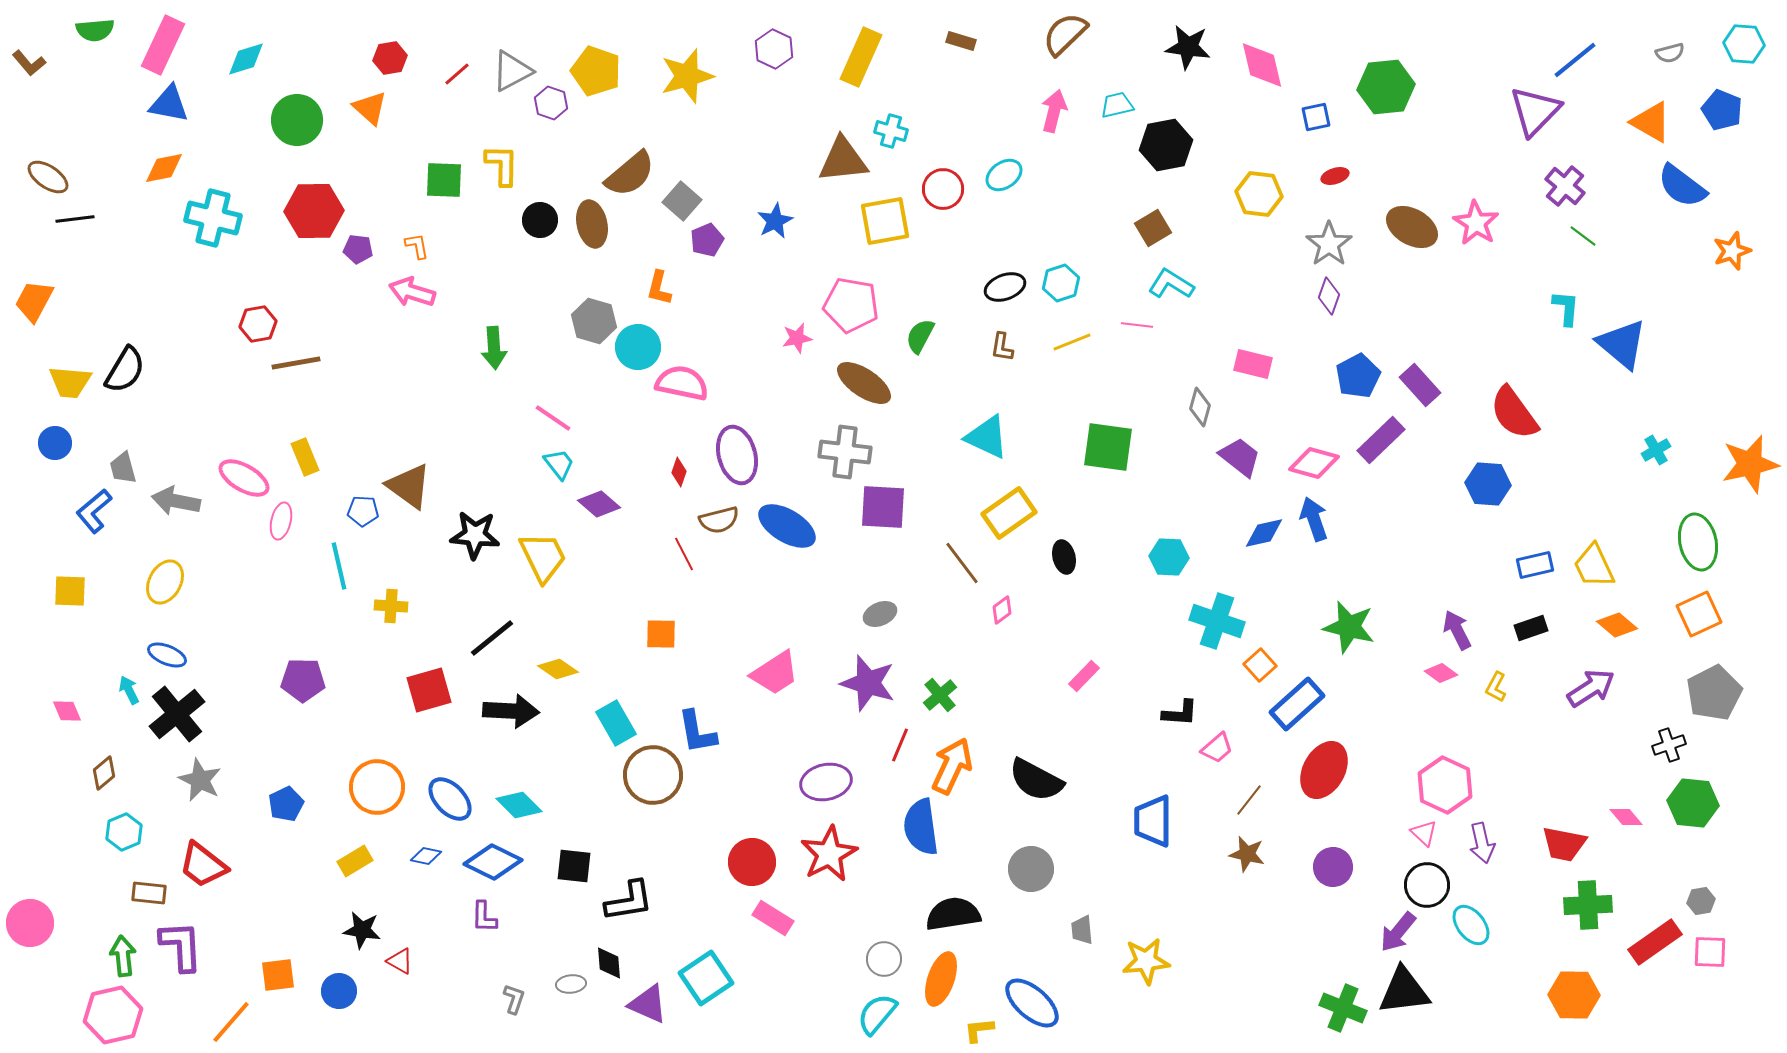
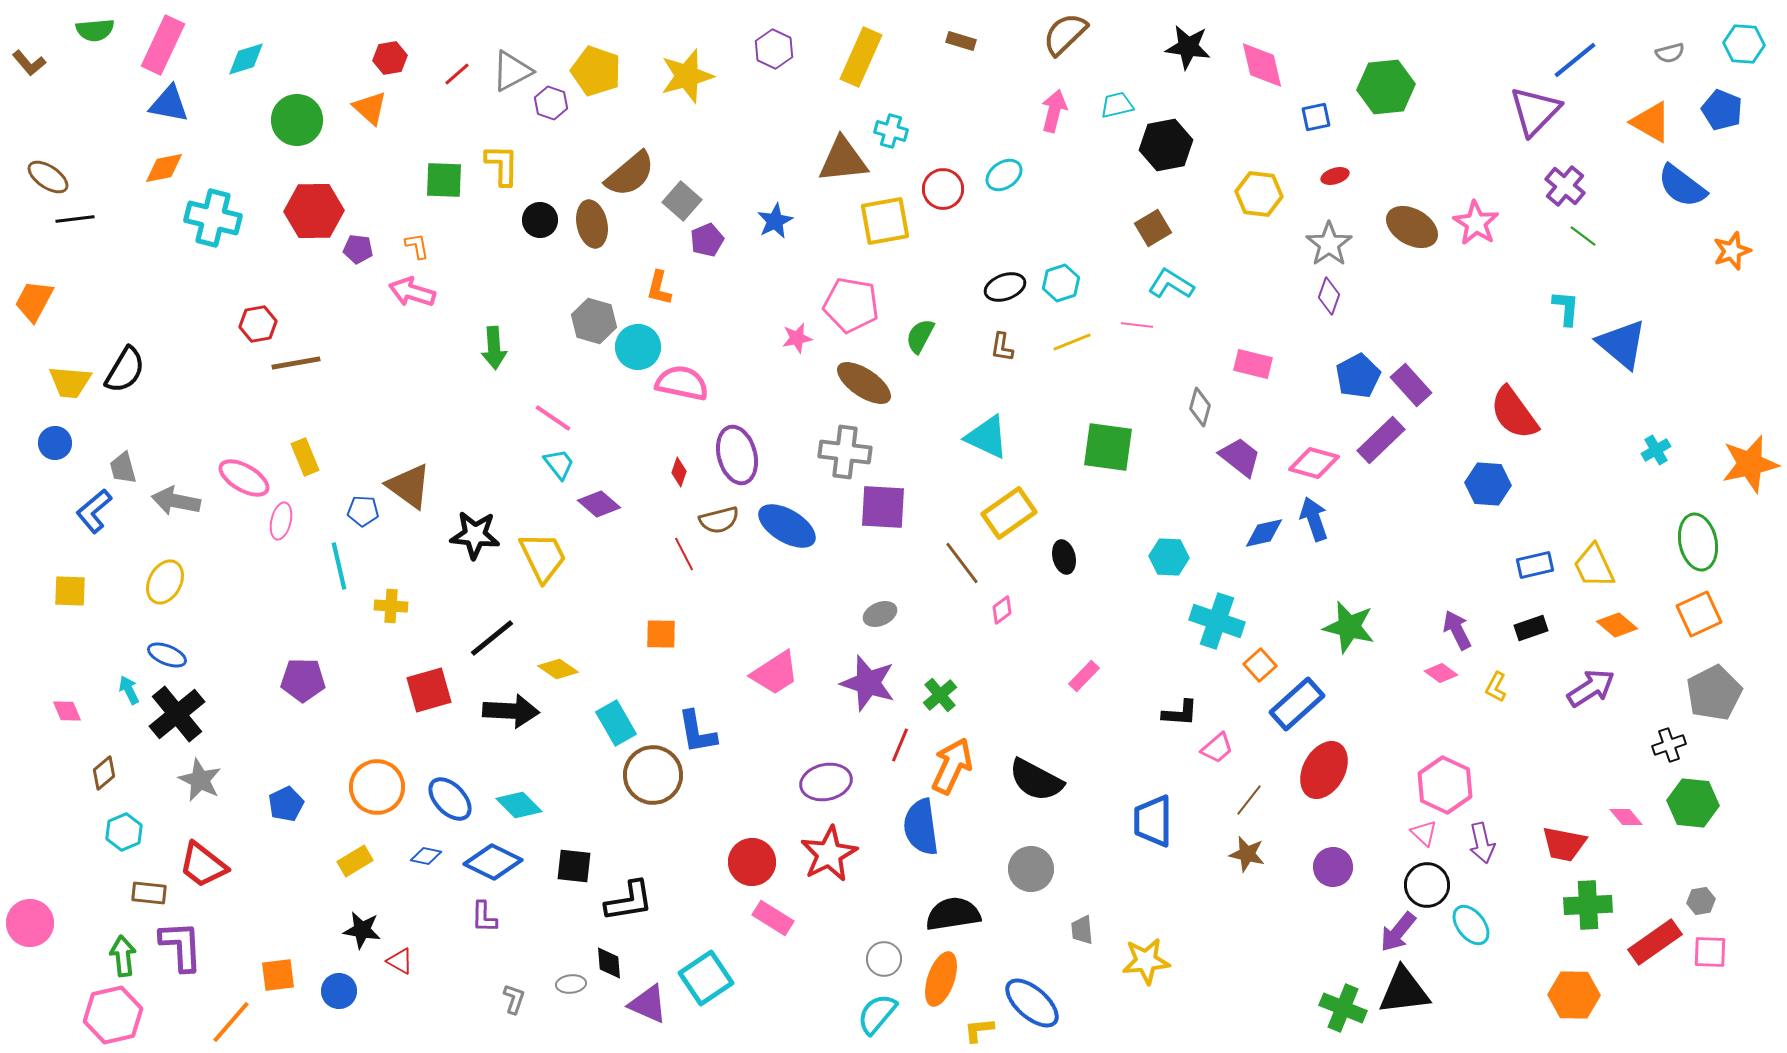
purple rectangle at (1420, 385): moved 9 px left
